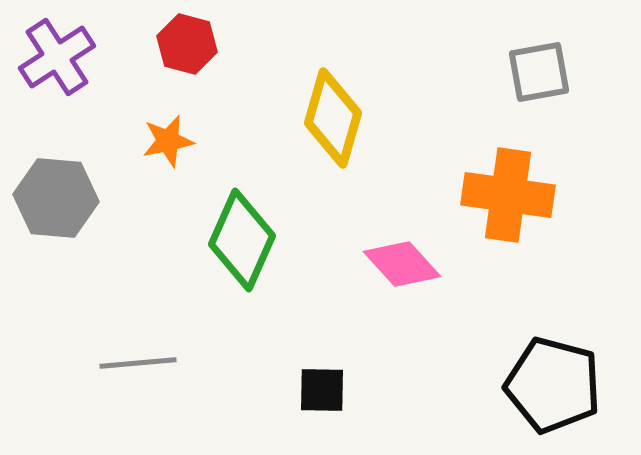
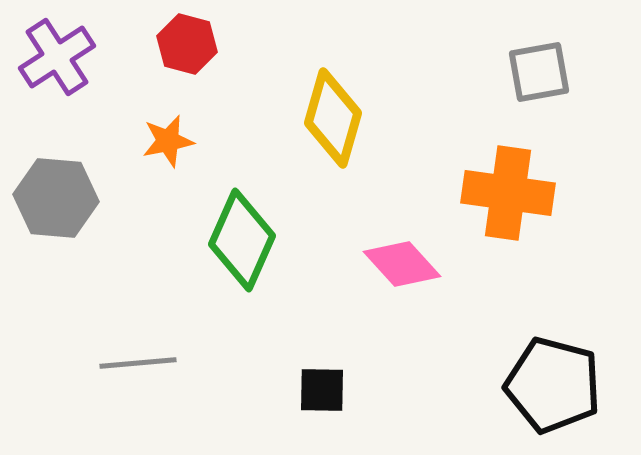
orange cross: moved 2 px up
